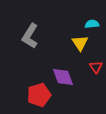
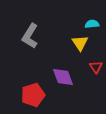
red pentagon: moved 6 px left
